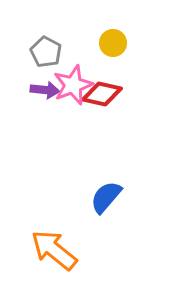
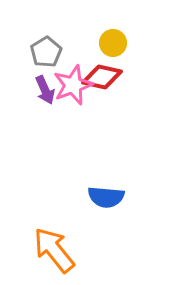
gray pentagon: rotated 12 degrees clockwise
purple arrow: rotated 60 degrees clockwise
red diamond: moved 17 px up
blue semicircle: rotated 126 degrees counterclockwise
orange arrow: rotated 12 degrees clockwise
